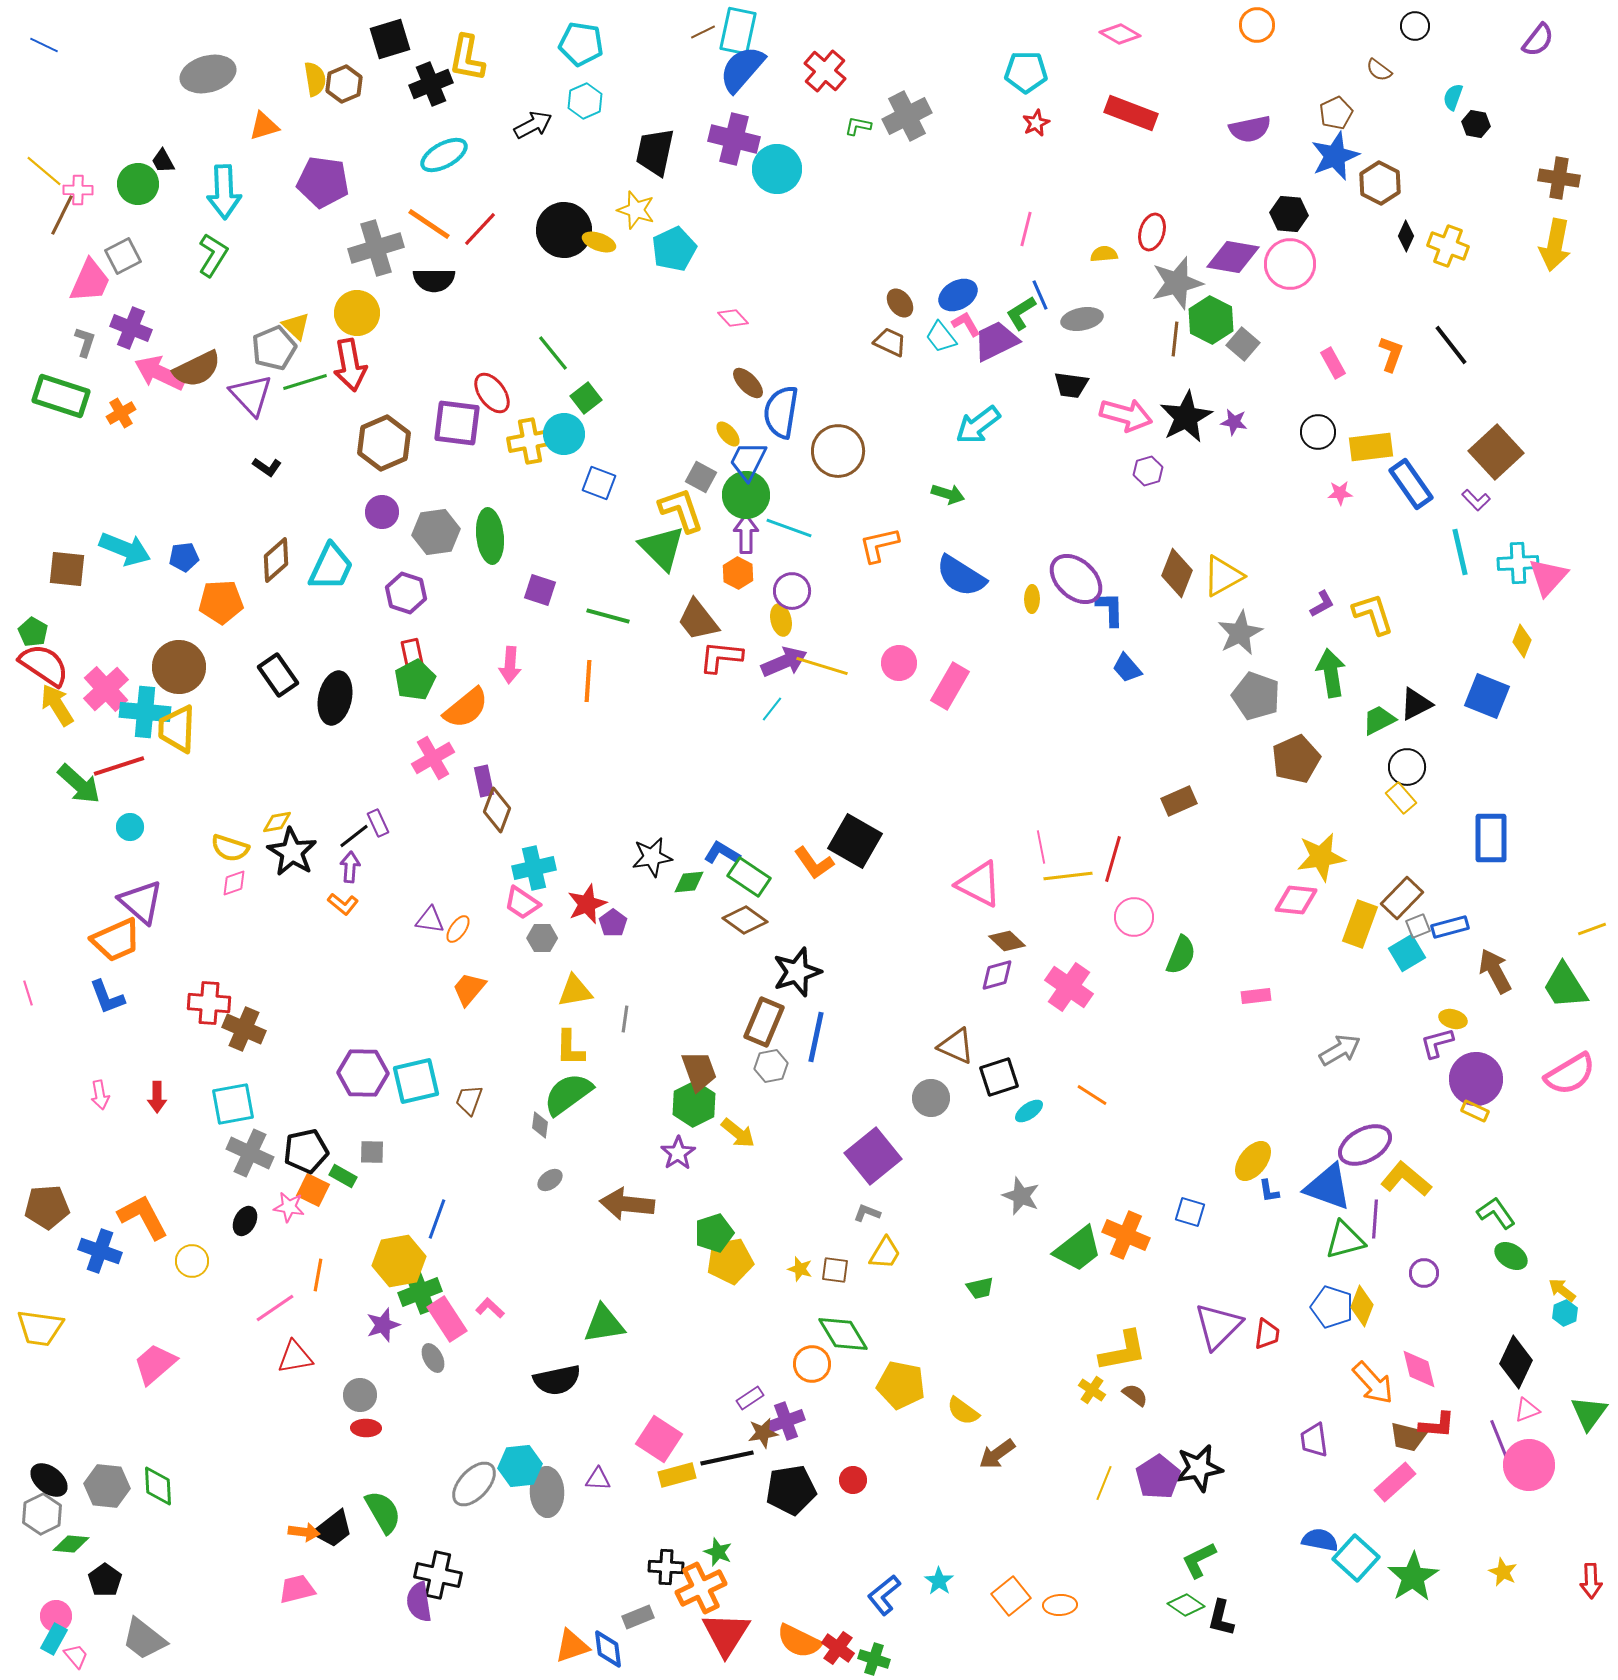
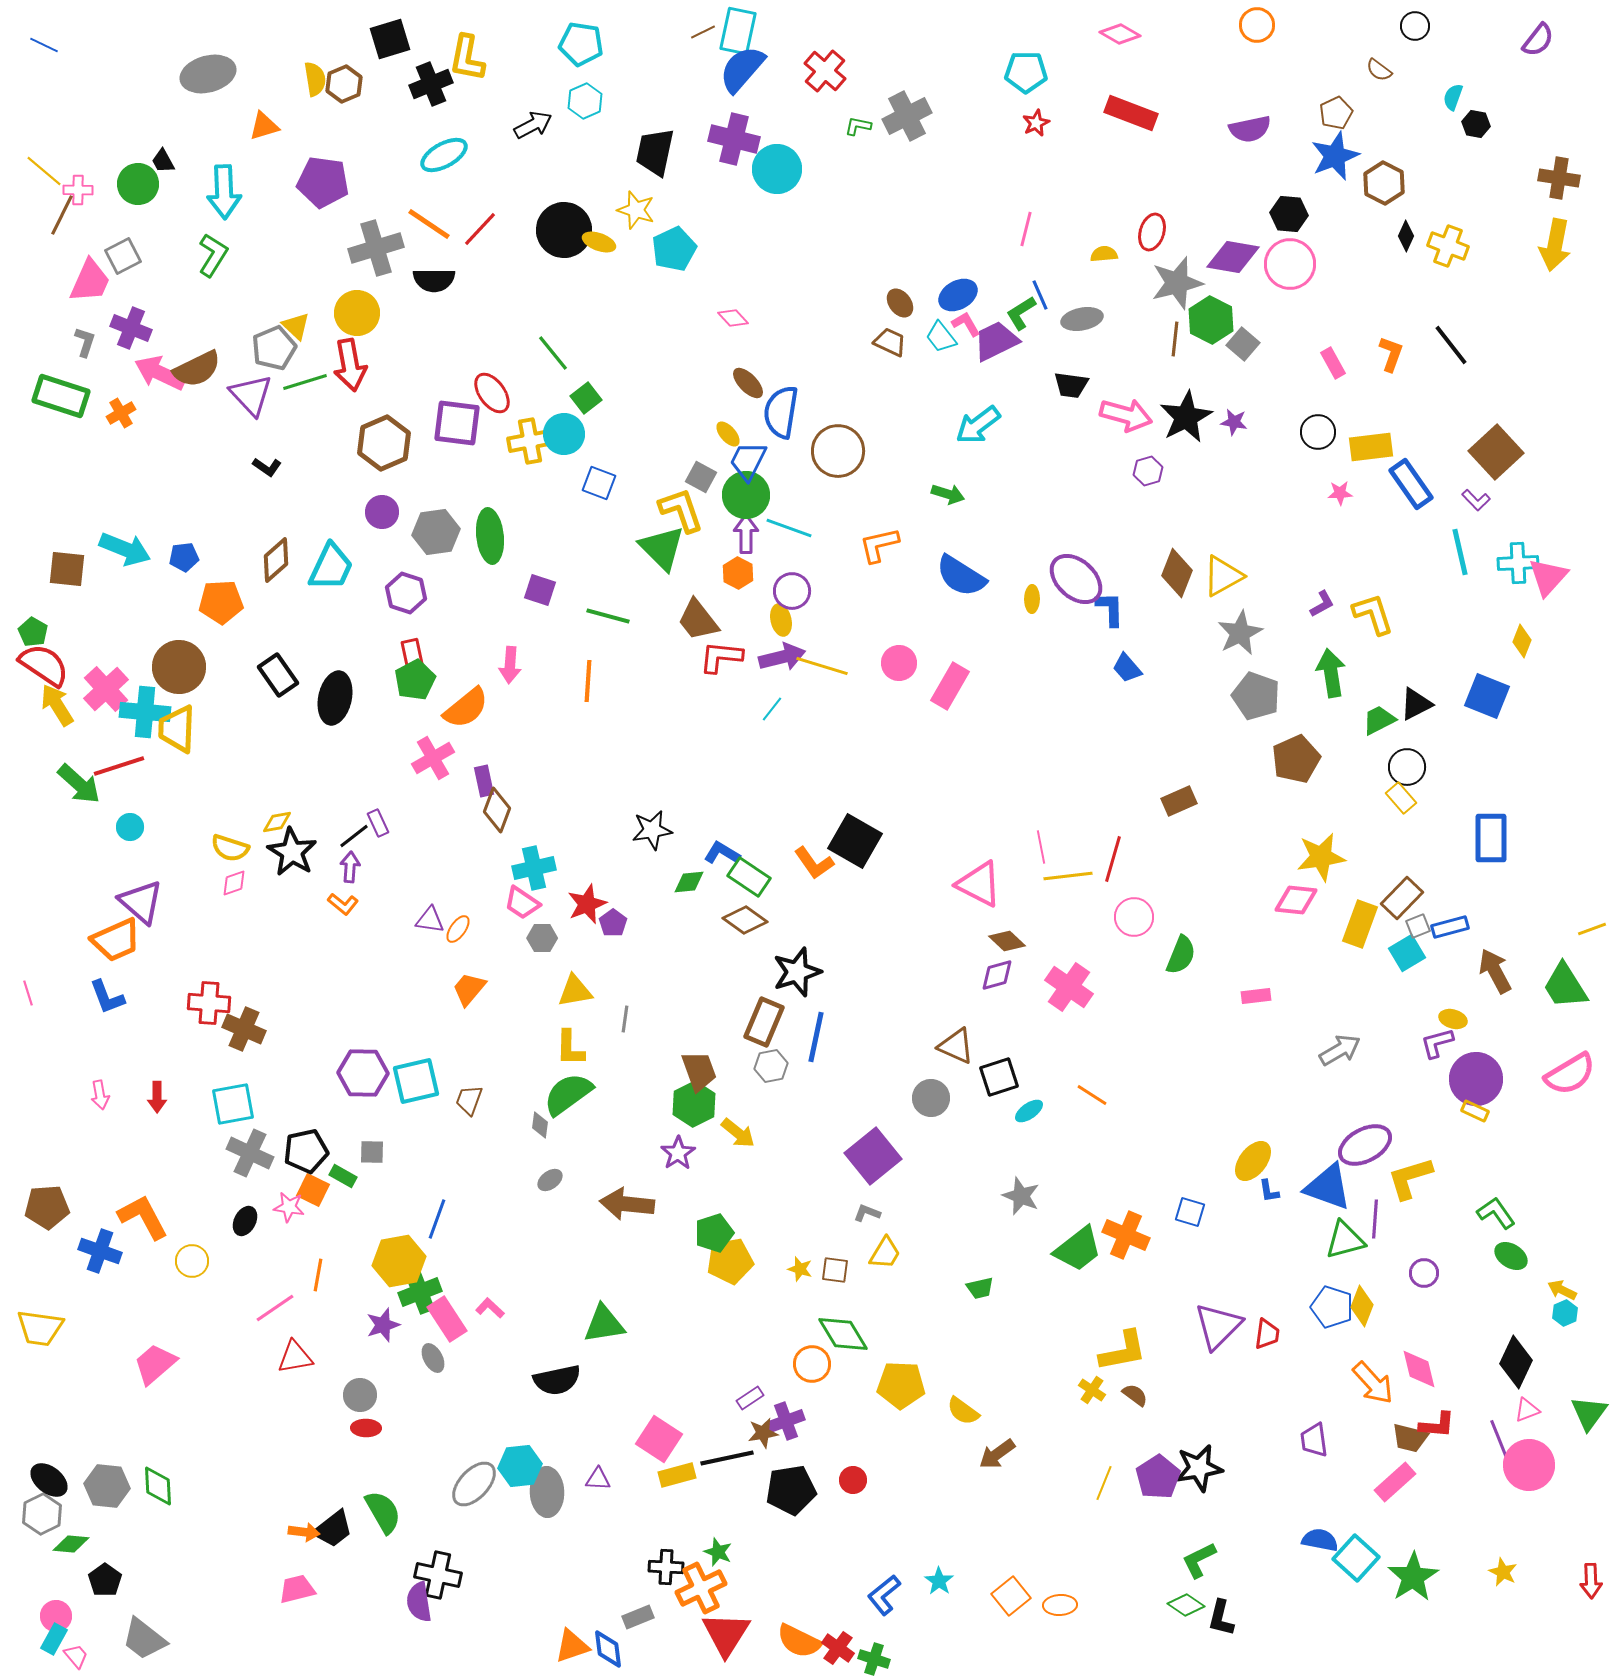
brown hexagon at (1380, 183): moved 4 px right
purple arrow at (784, 662): moved 2 px left, 5 px up; rotated 9 degrees clockwise
black star at (652, 857): moved 27 px up
yellow L-shape at (1406, 1179): moved 4 px right, 1 px up; rotated 57 degrees counterclockwise
yellow arrow at (1562, 1290): rotated 12 degrees counterclockwise
yellow pentagon at (901, 1385): rotated 9 degrees counterclockwise
brown trapezoid at (1408, 1437): moved 2 px right, 1 px down
